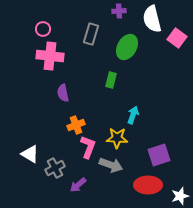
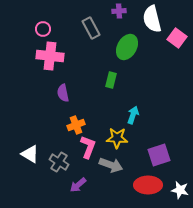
gray rectangle: moved 6 px up; rotated 45 degrees counterclockwise
gray cross: moved 4 px right, 6 px up; rotated 30 degrees counterclockwise
white star: moved 6 px up; rotated 30 degrees clockwise
